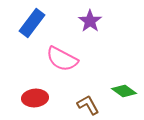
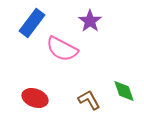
pink semicircle: moved 10 px up
green diamond: rotated 35 degrees clockwise
red ellipse: rotated 25 degrees clockwise
brown L-shape: moved 1 px right, 5 px up
